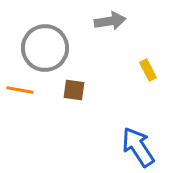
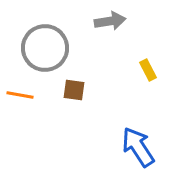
orange line: moved 5 px down
